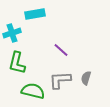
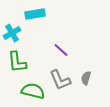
cyan cross: rotated 12 degrees counterclockwise
green L-shape: moved 1 px up; rotated 20 degrees counterclockwise
gray L-shape: rotated 110 degrees counterclockwise
